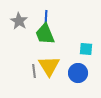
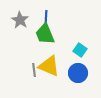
gray star: moved 1 px right, 1 px up
cyan square: moved 6 px left, 1 px down; rotated 32 degrees clockwise
yellow triangle: rotated 35 degrees counterclockwise
gray line: moved 1 px up
